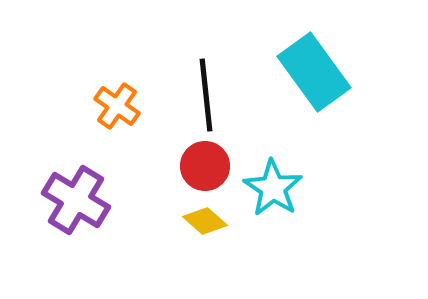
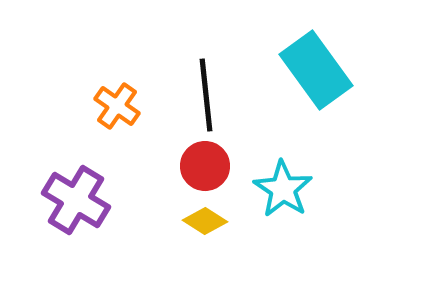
cyan rectangle: moved 2 px right, 2 px up
cyan star: moved 10 px right, 1 px down
yellow diamond: rotated 9 degrees counterclockwise
